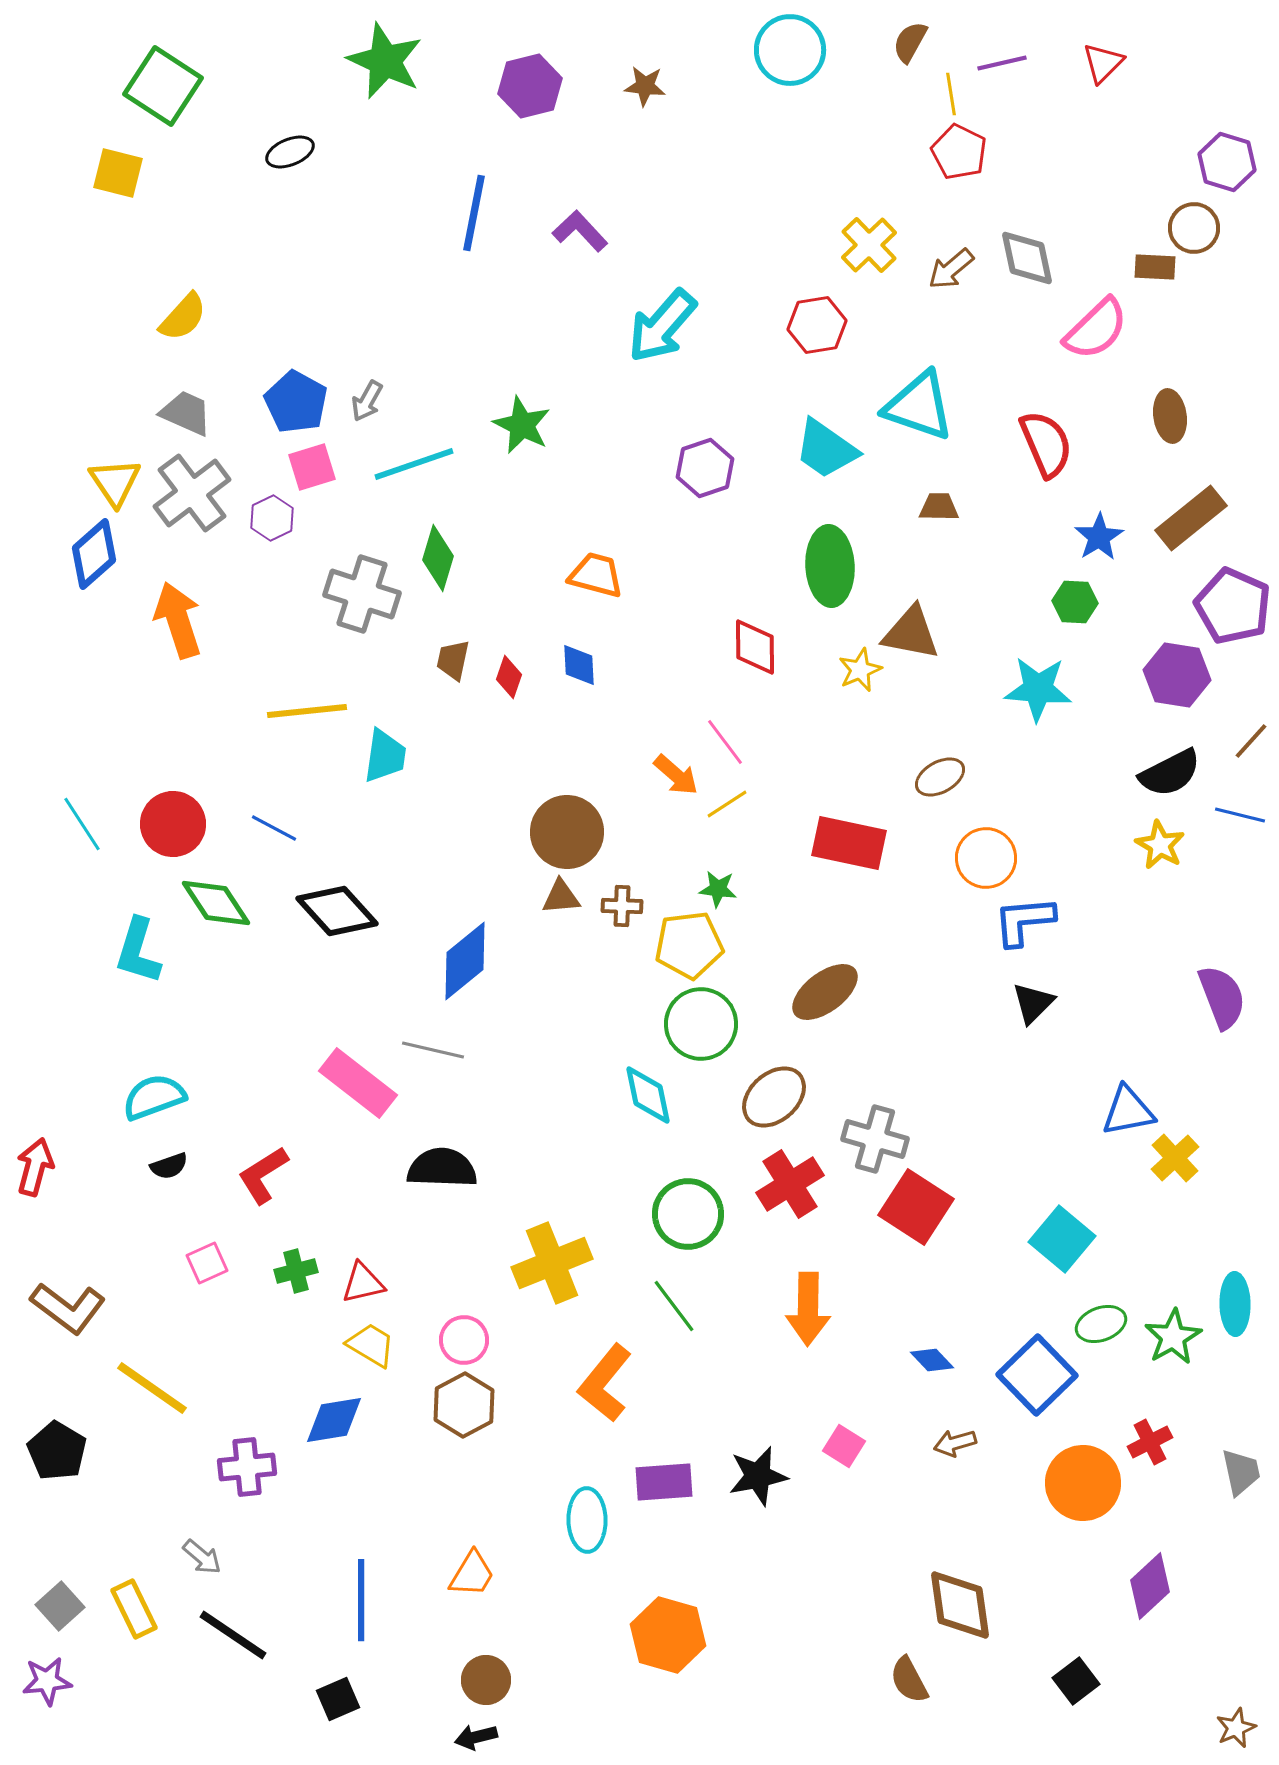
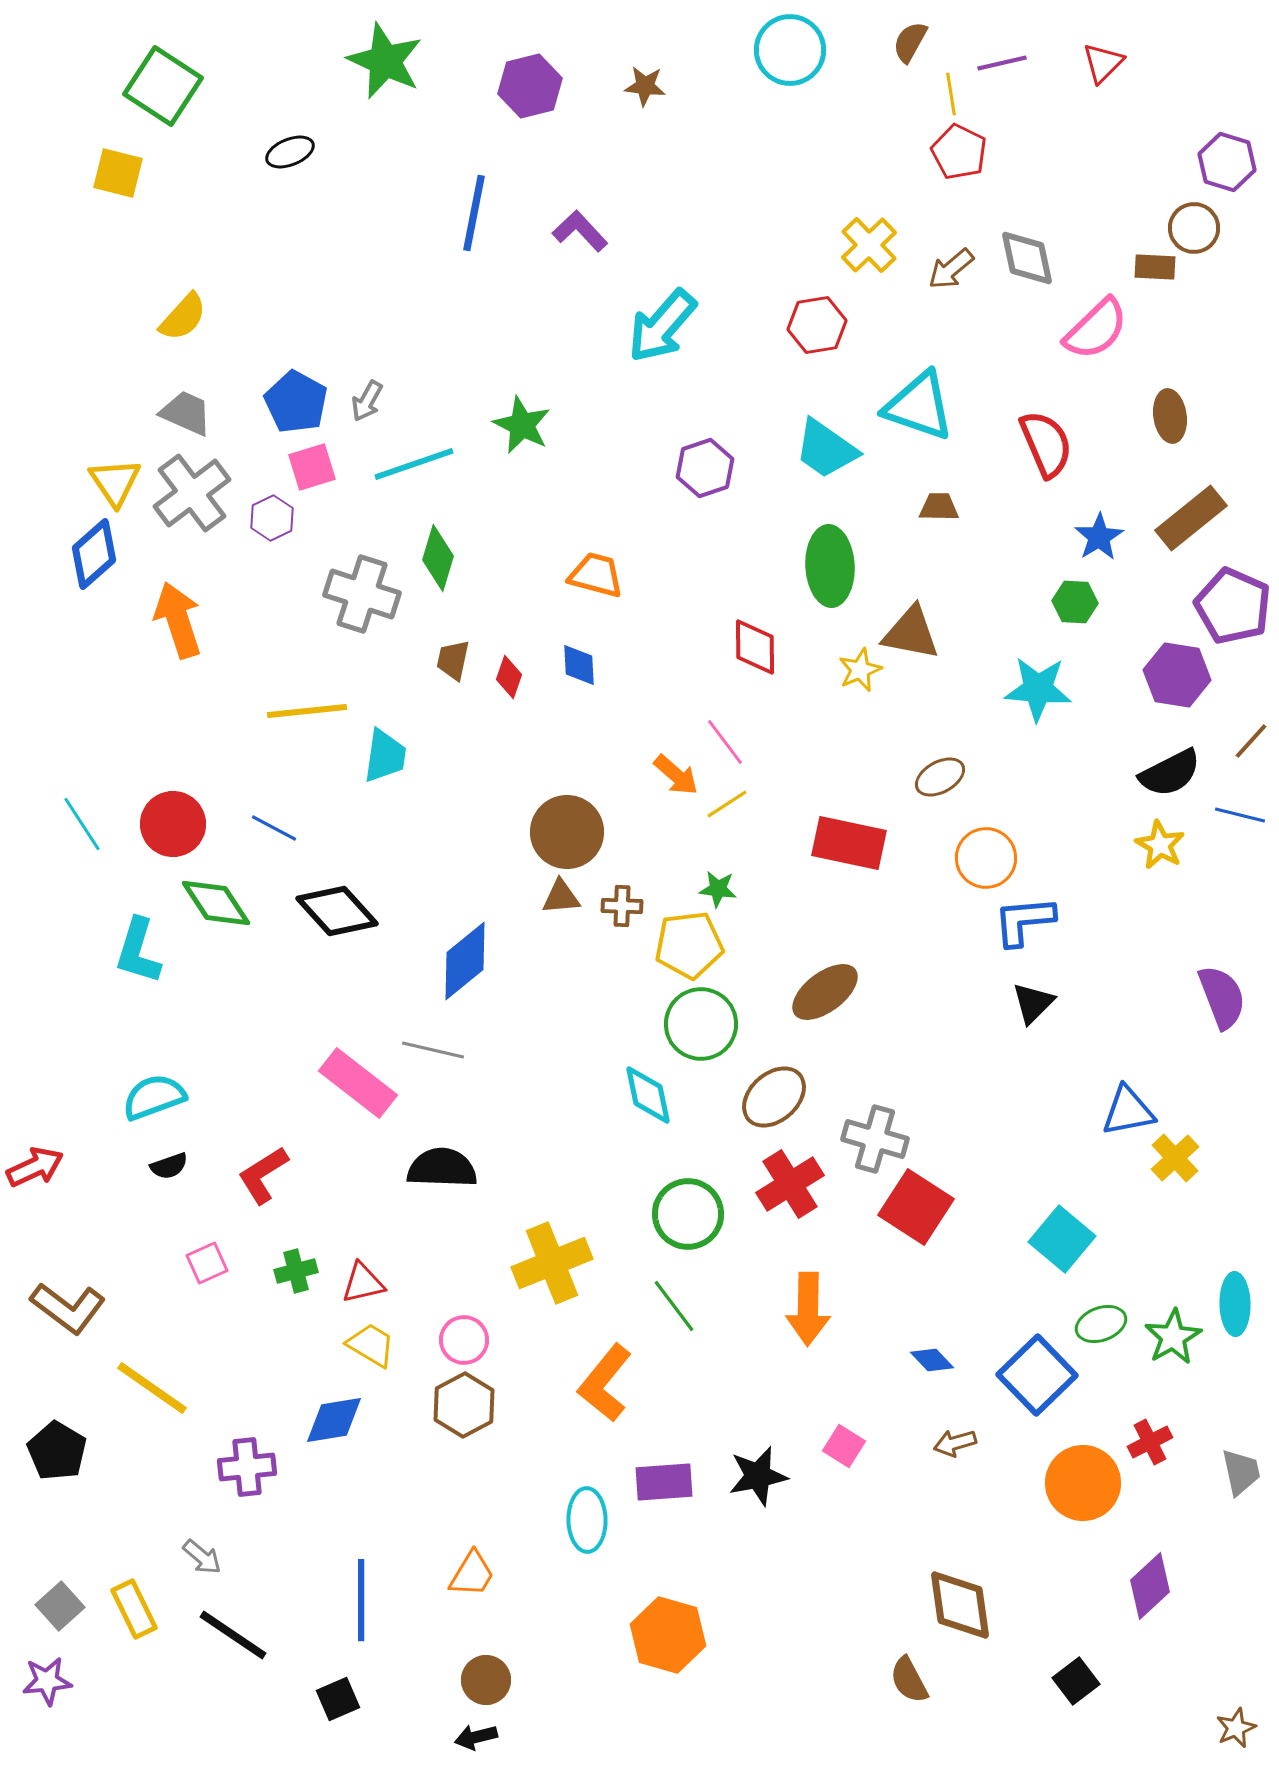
red arrow at (35, 1167): rotated 50 degrees clockwise
